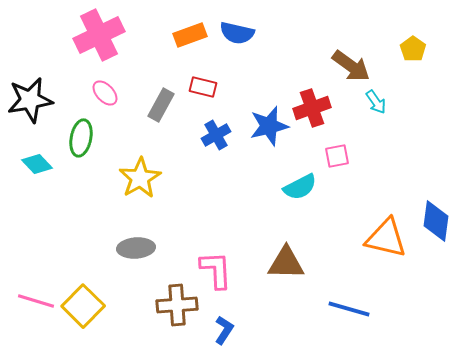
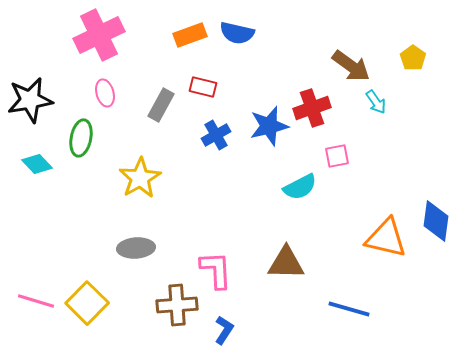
yellow pentagon: moved 9 px down
pink ellipse: rotated 28 degrees clockwise
yellow square: moved 4 px right, 3 px up
